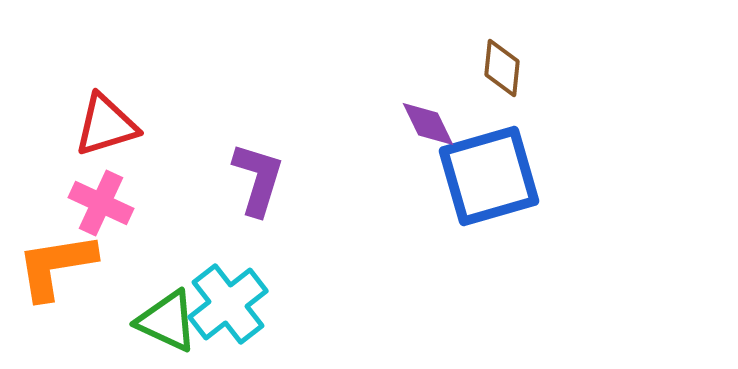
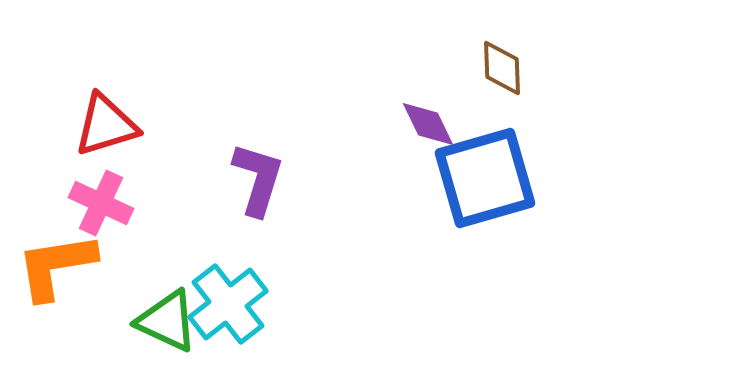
brown diamond: rotated 8 degrees counterclockwise
blue square: moved 4 px left, 2 px down
